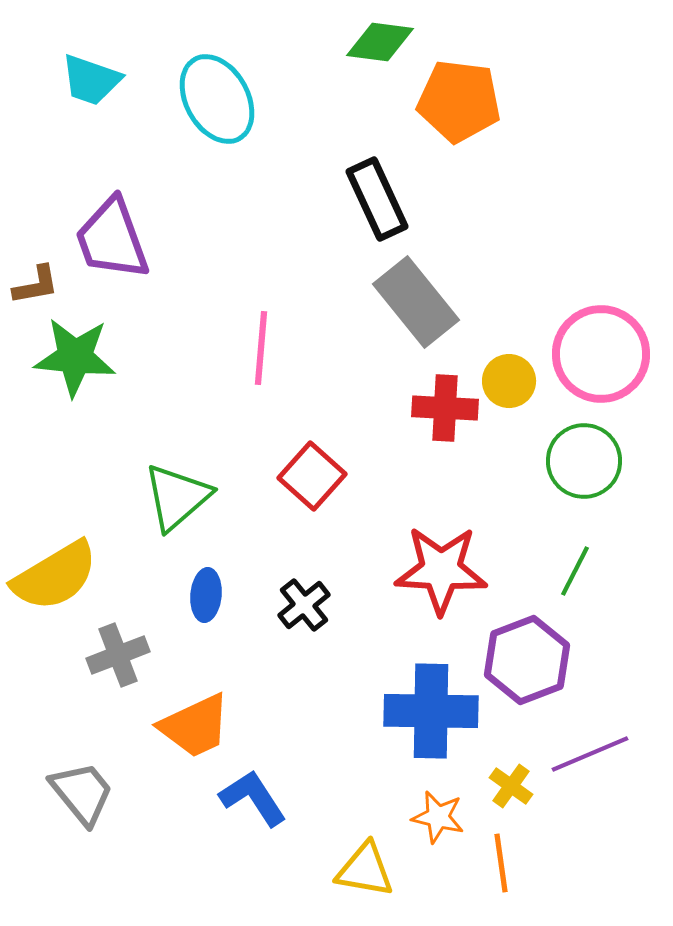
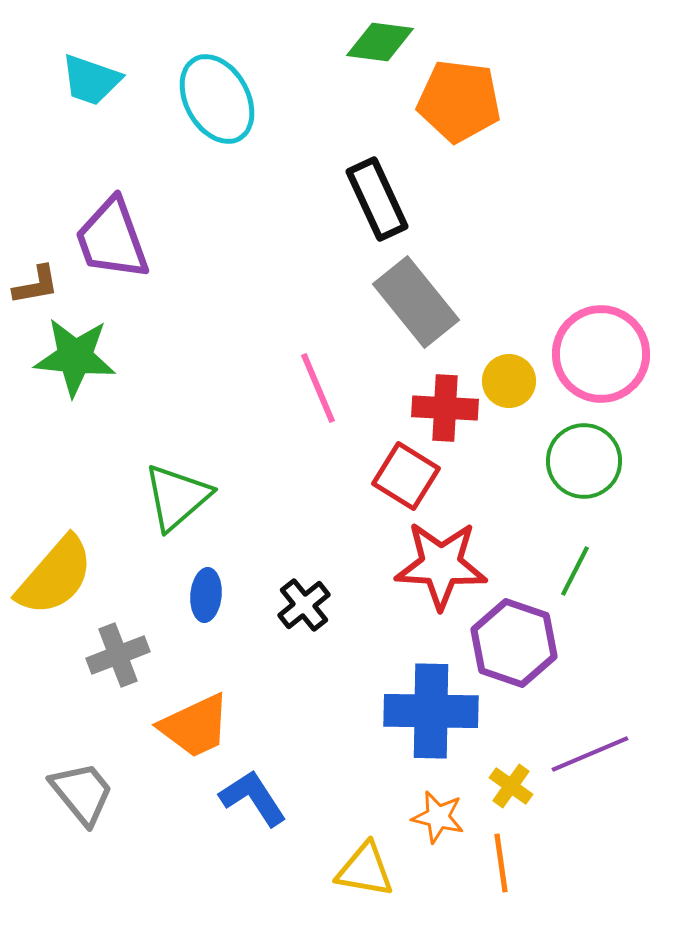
pink line: moved 57 px right, 40 px down; rotated 28 degrees counterclockwise
red square: moved 94 px right; rotated 10 degrees counterclockwise
red star: moved 5 px up
yellow semicircle: rotated 18 degrees counterclockwise
purple hexagon: moved 13 px left, 17 px up; rotated 20 degrees counterclockwise
